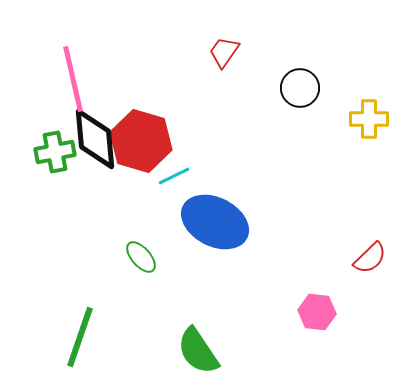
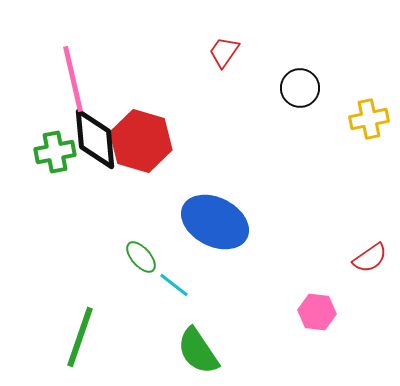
yellow cross: rotated 12 degrees counterclockwise
cyan line: moved 109 px down; rotated 64 degrees clockwise
red semicircle: rotated 9 degrees clockwise
